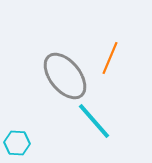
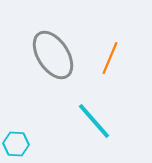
gray ellipse: moved 12 px left, 21 px up; rotated 6 degrees clockwise
cyan hexagon: moved 1 px left, 1 px down
